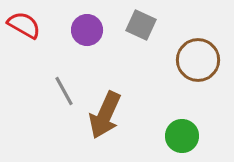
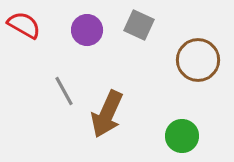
gray square: moved 2 px left
brown arrow: moved 2 px right, 1 px up
